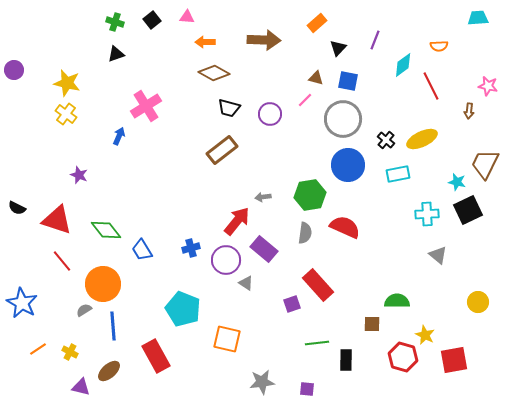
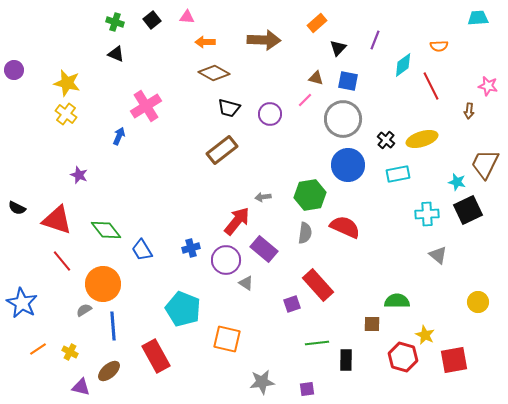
black triangle at (116, 54): rotated 42 degrees clockwise
yellow ellipse at (422, 139): rotated 8 degrees clockwise
purple square at (307, 389): rotated 14 degrees counterclockwise
